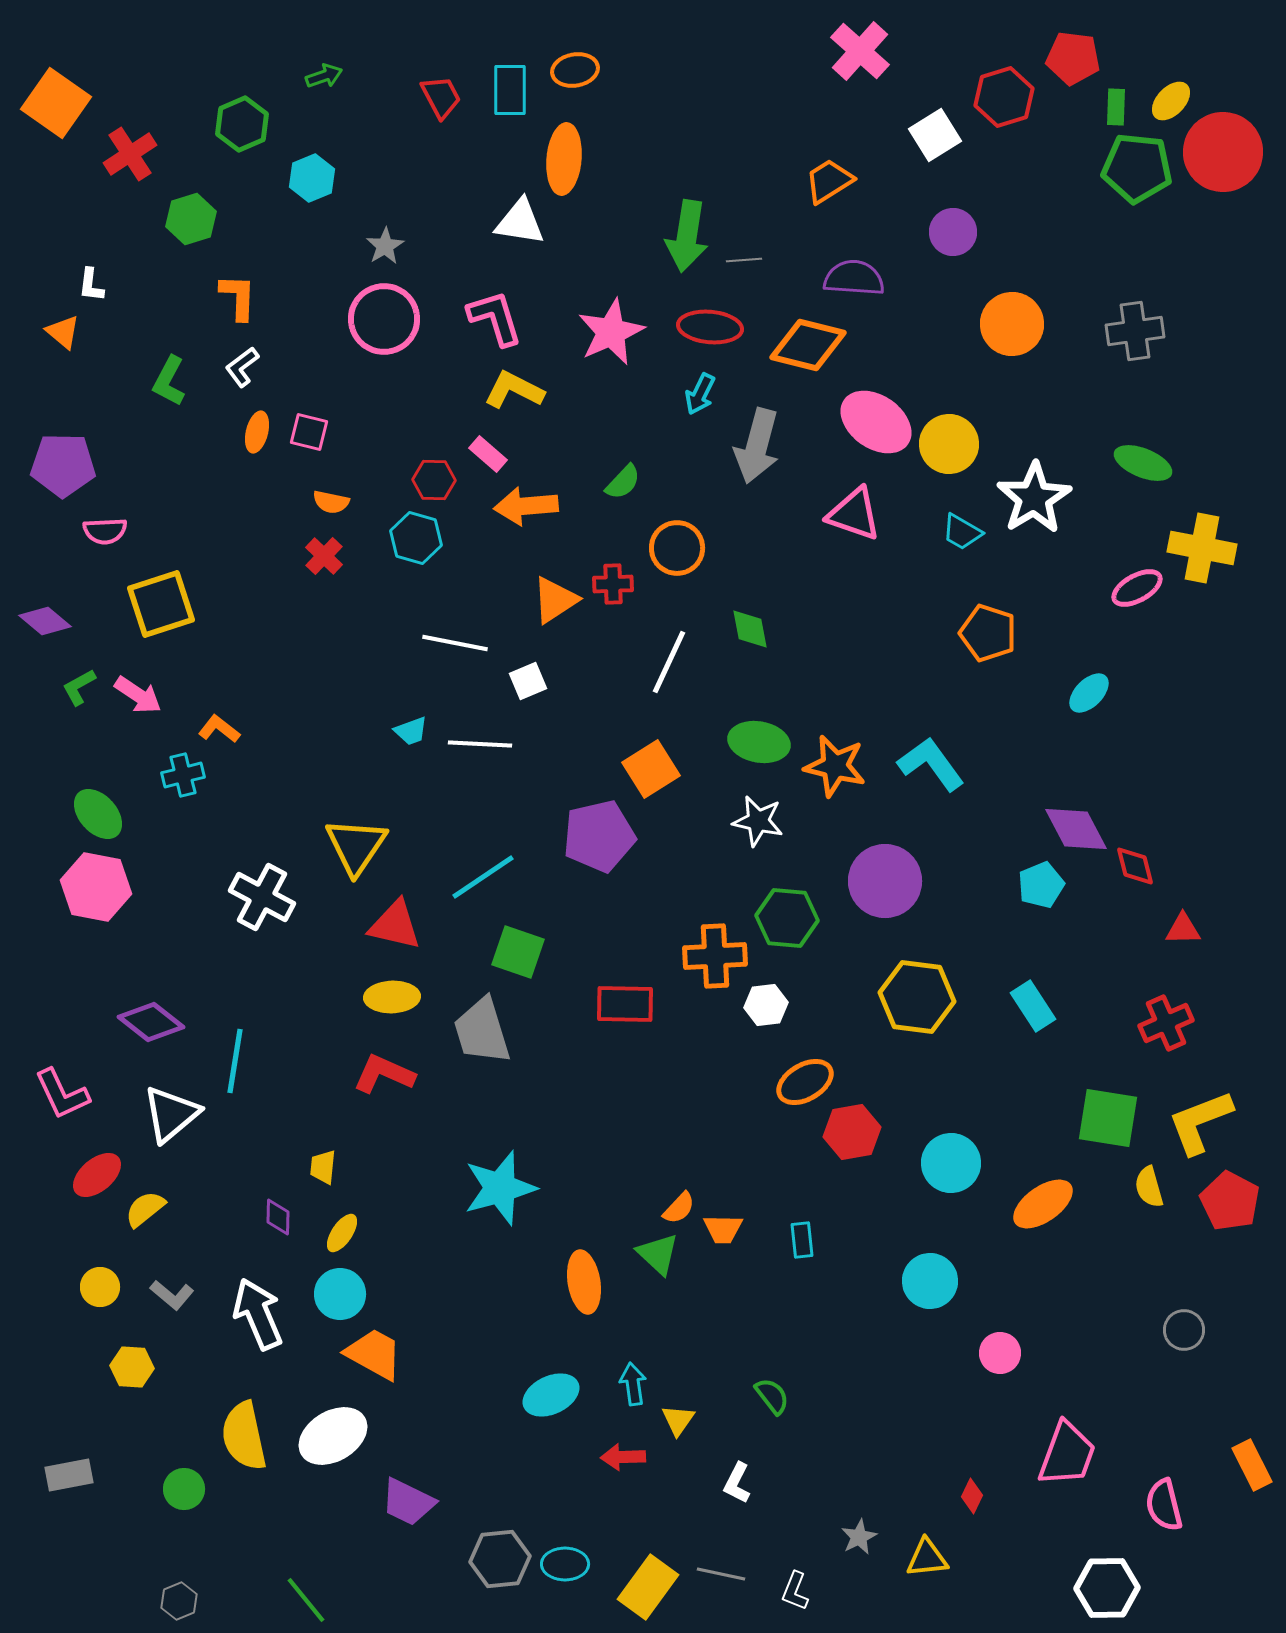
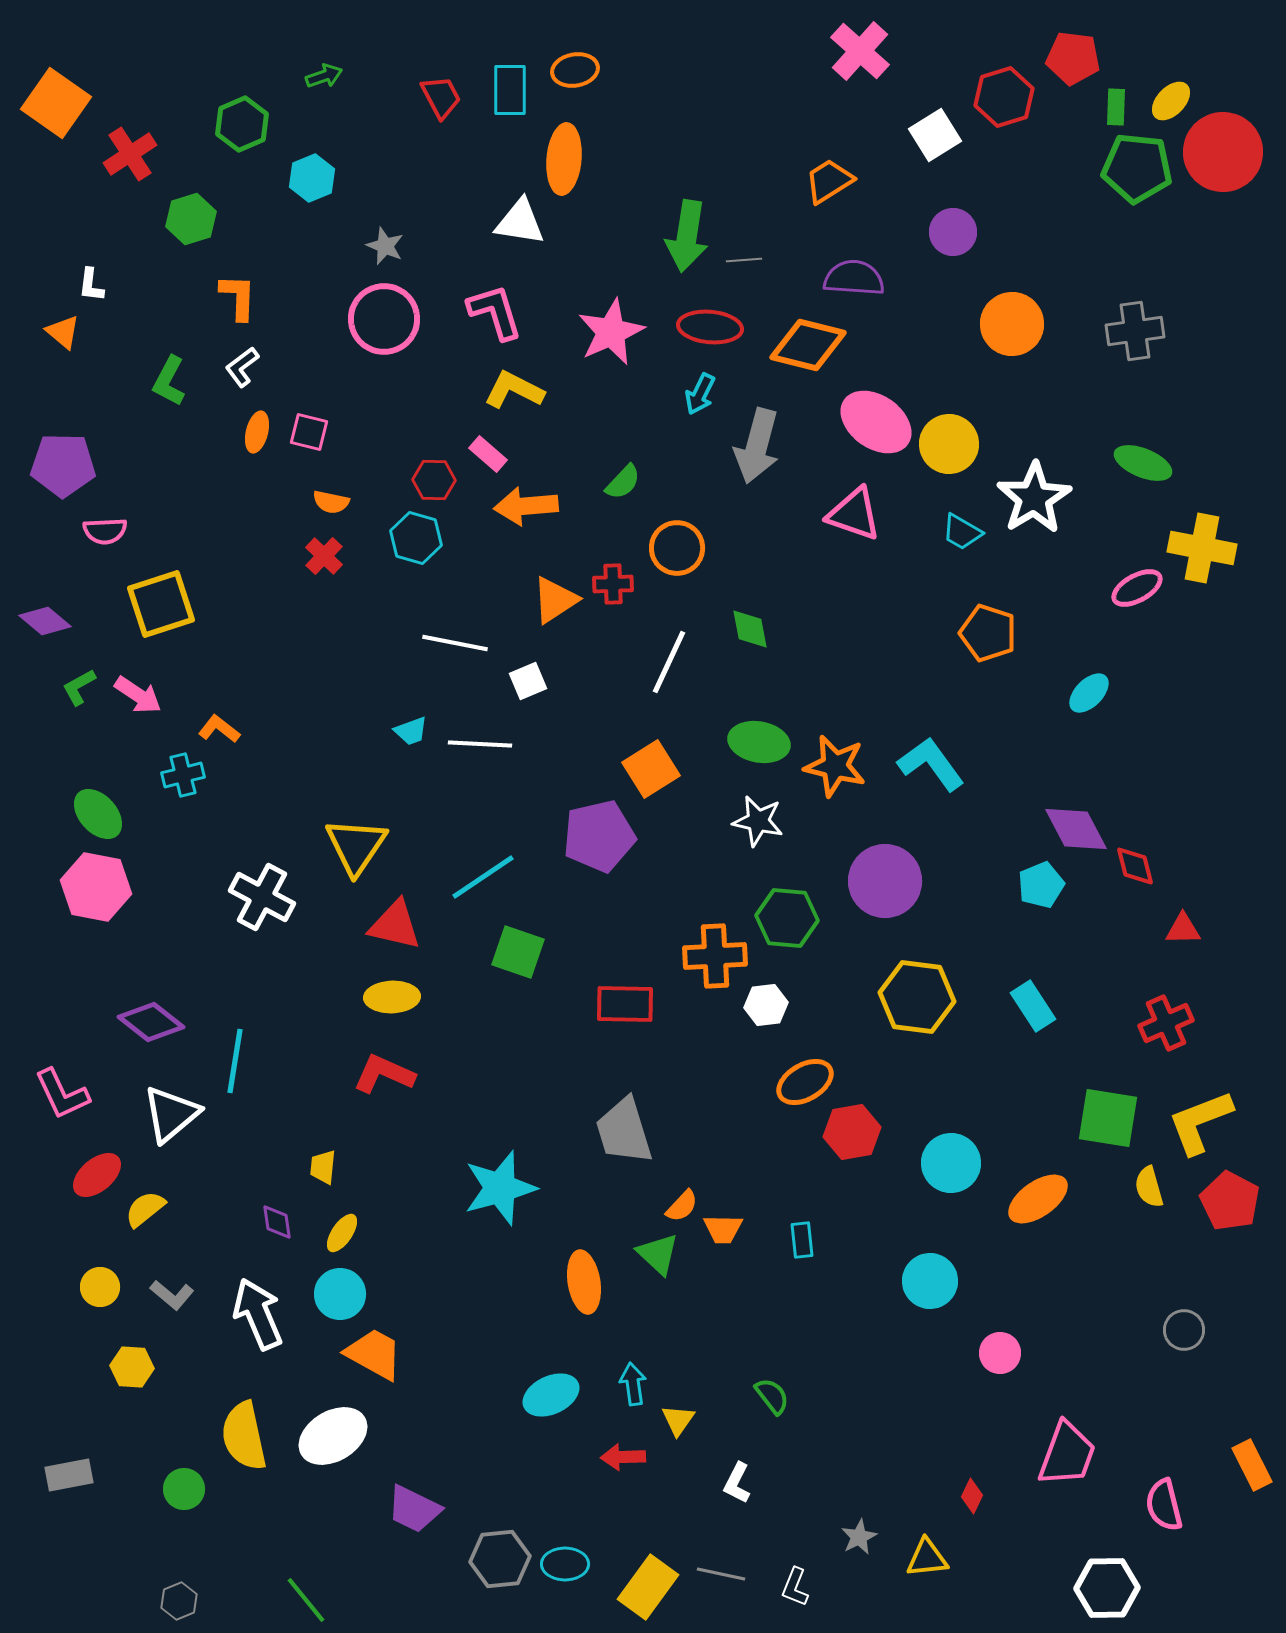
gray star at (385, 246): rotated 18 degrees counterclockwise
pink L-shape at (495, 318): moved 6 px up
gray trapezoid at (482, 1031): moved 142 px right, 100 px down
orange ellipse at (1043, 1204): moved 5 px left, 5 px up
orange semicircle at (679, 1208): moved 3 px right, 2 px up
purple diamond at (278, 1217): moved 1 px left, 5 px down; rotated 9 degrees counterclockwise
purple trapezoid at (408, 1502): moved 6 px right, 7 px down
white L-shape at (795, 1591): moved 4 px up
